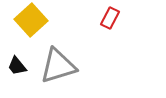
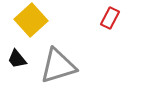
black trapezoid: moved 7 px up
